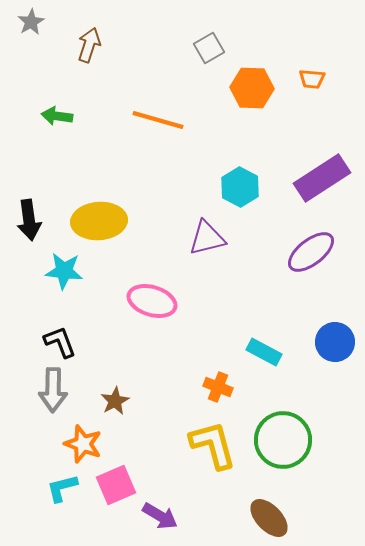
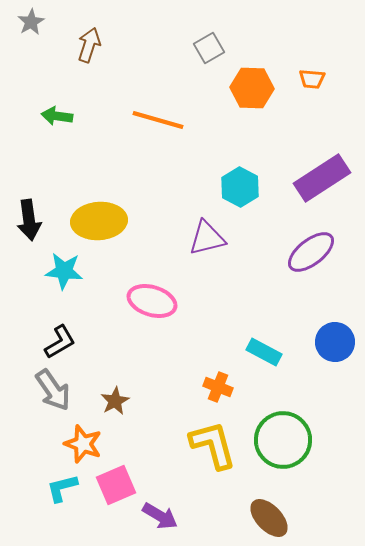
black L-shape: rotated 81 degrees clockwise
gray arrow: rotated 36 degrees counterclockwise
